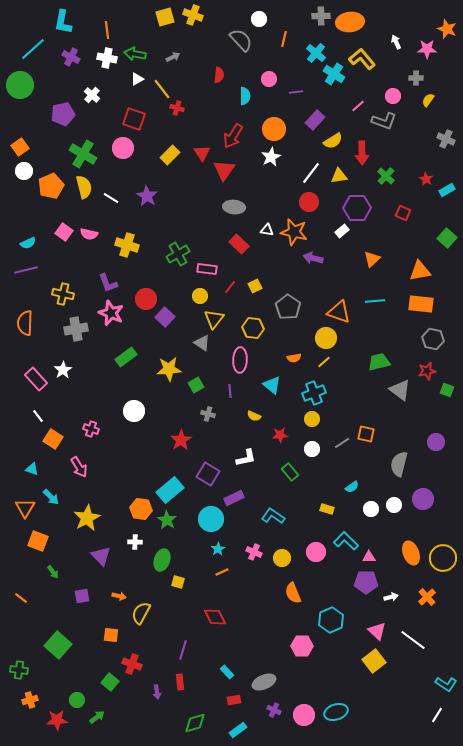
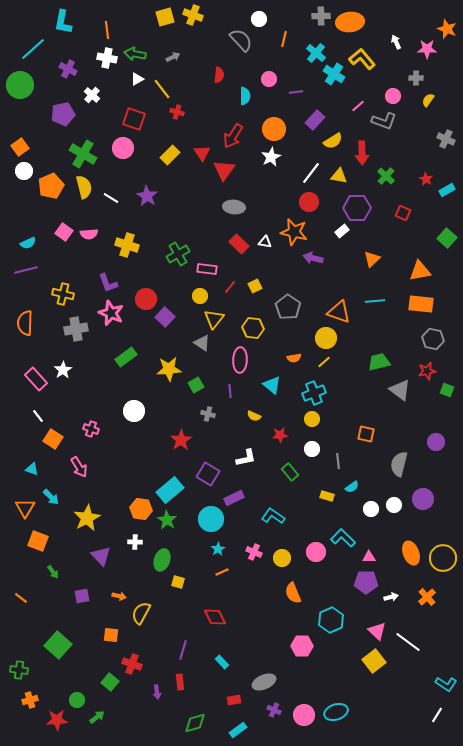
purple cross at (71, 57): moved 3 px left, 12 px down
red cross at (177, 108): moved 4 px down
yellow triangle at (339, 176): rotated 18 degrees clockwise
white triangle at (267, 230): moved 2 px left, 12 px down
pink semicircle at (89, 234): rotated 18 degrees counterclockwise
gray line at (342, 443): moved 4 px left, 18 px down; rotated 63 degrees counterclockwise
yellow rectangle at (327, 509): moved 13 px up
cyan L-shape at (346, 541): moved 3 px left, 3 px up
white line at (413, 640): moved 5 px left, 2 px down
cyan rectangle at (227, 672): moved 5 px left, 10 px up
